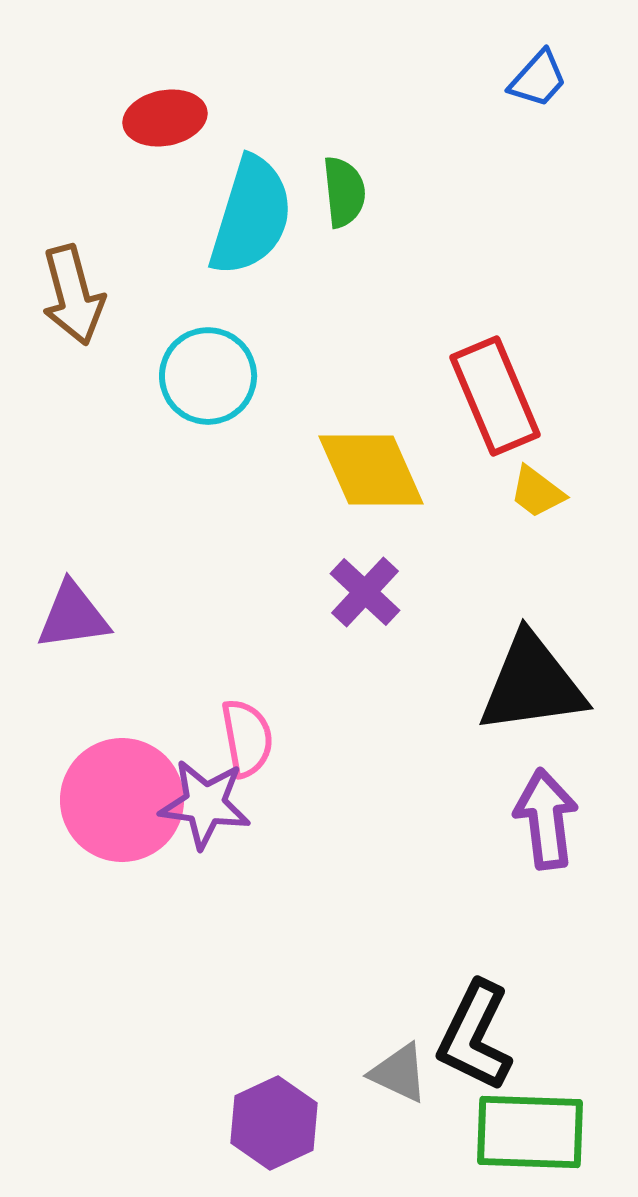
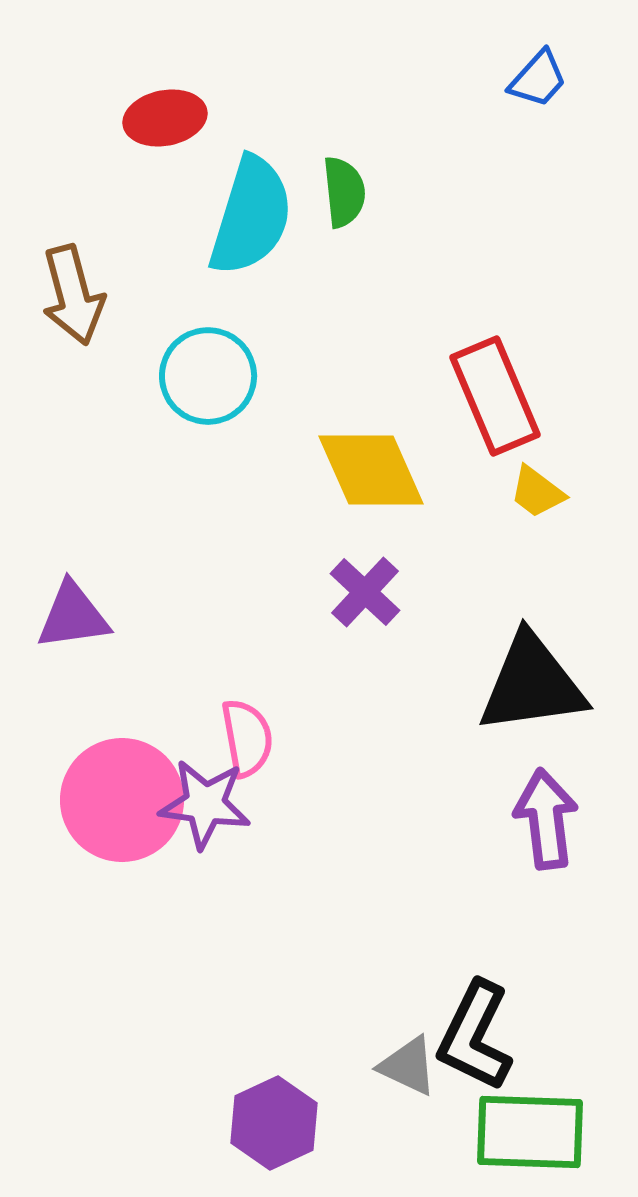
gray triangle: moved 9 px right, 7 px up
